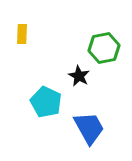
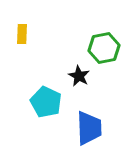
blue trapezoid: rotated 27 degrees clockwise
